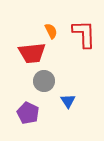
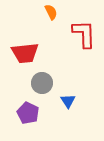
orange semicircle: moved 19 px up
red trapezoid: moved 7 px left
gray circle: moved 2 px left, 2 px down
